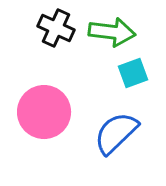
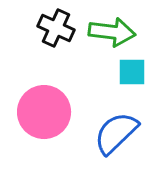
cyan square: moved 1 px left, 1 px up; rotated 20 degrees clockwise
